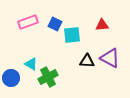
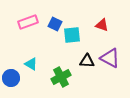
red triangle: rotated 24 degrees clockwise
green cross: moved 13 px right
